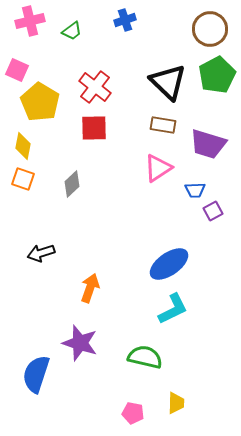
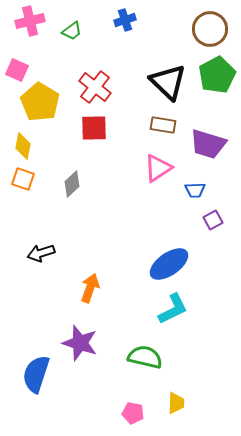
purple square: moved 9 px down
